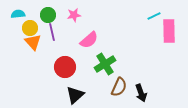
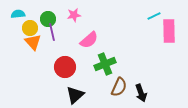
green circle: moved 4 px down
green cross: rotated 10 degrees clockwise
